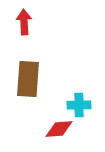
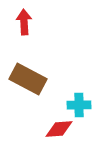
brown rectangle: rotated 66 degrees counterclockwise
